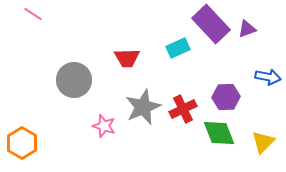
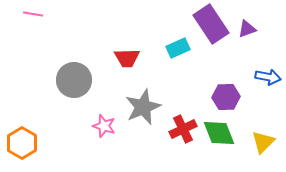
pink line: rotated 24 degrees counterclockwise
purple rectangle: rotated 9 degrees clockwise
red cross: moved 20 px down
